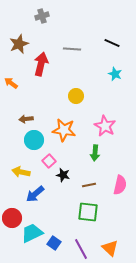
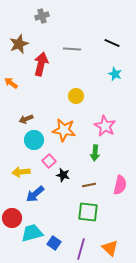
brown arrow: rotated 16 degrees counterclockwise
yellow arrow: rotated 18 degrees counterclockwise
cyan trapezoid: rotated 10 degrees clockwise
purple line: rotated 45 degrees clockwise
